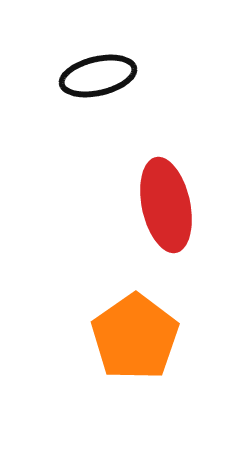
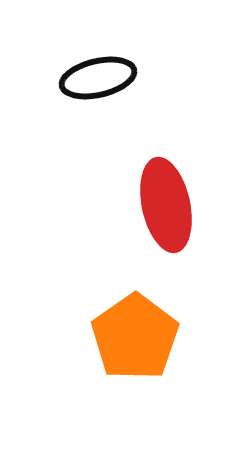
black ellipse: moved 2 px down
